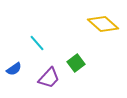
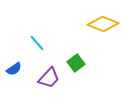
yellow diamond: rotated 20 degrees counterclockwise
